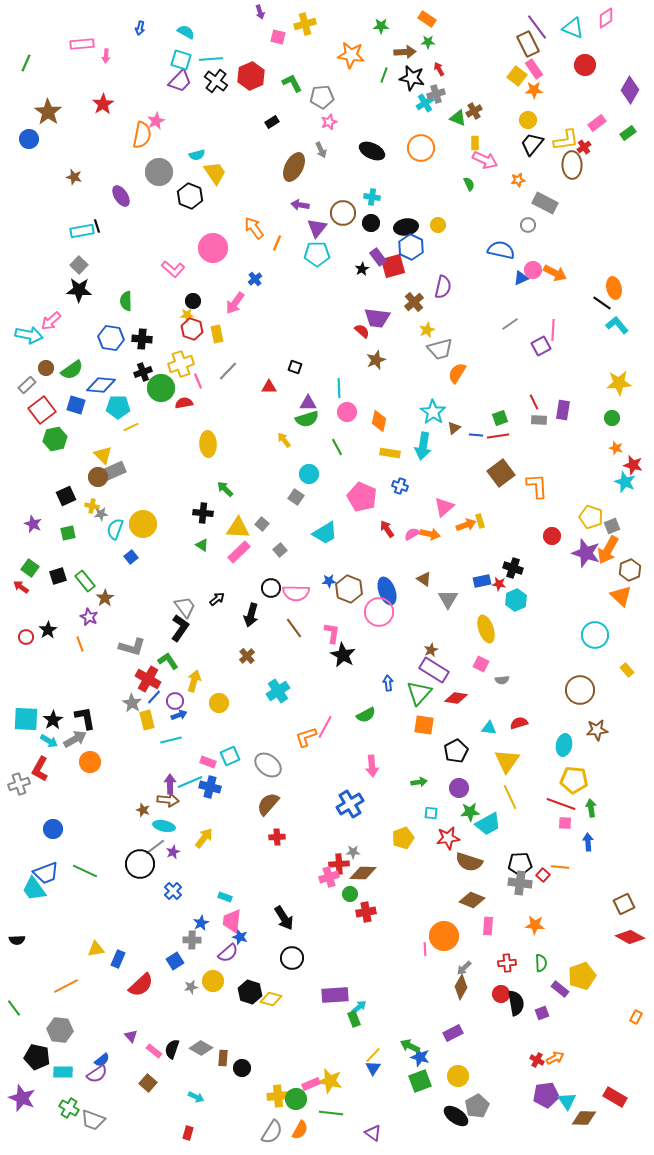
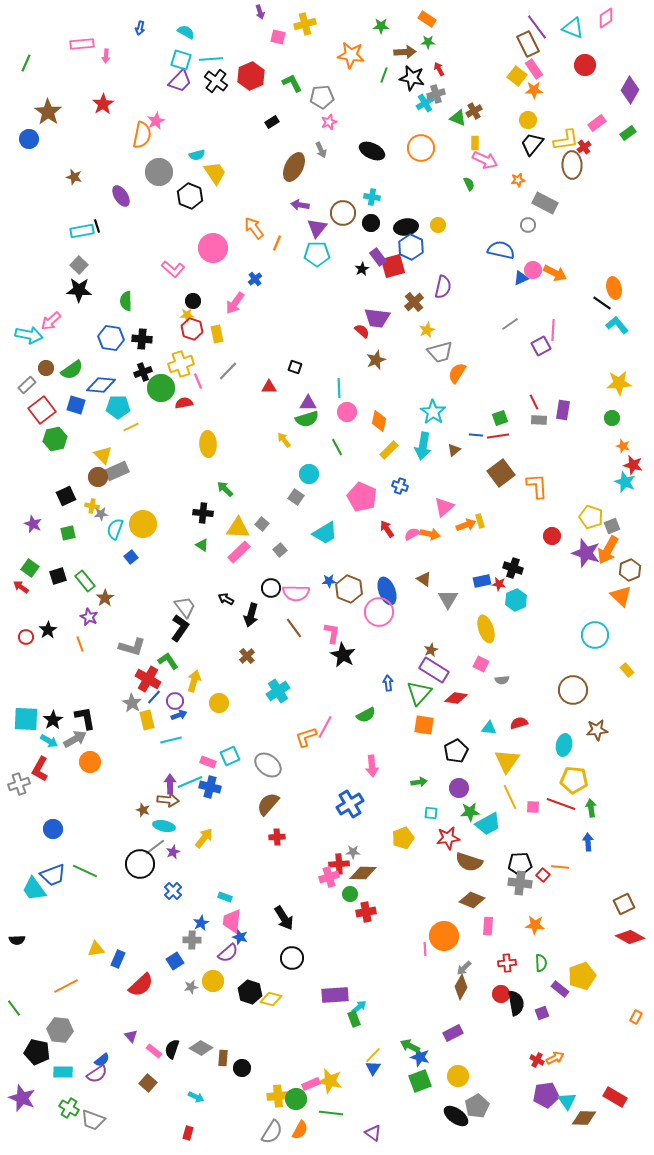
gray trapezoid at (440, 349): moved 3 px down
brown triangle at (454, 428): moved 22 px down
orange star at (616, 448): moved 7 px right, 2 px up
yellow rectangle at (390, 453): moved 1 px left, 3 px up; rotated 54 degrees counterclockwise
gray rectangle at (114, 471): moved 3 px right
black arrow at (217, 599): moved 9 px right; rotated 112 degrees counterclockwise
brown circle at (580, 690): moved 7 px left
pink square at (565, 823): moved 32 px left, 16 px up
blue trapezoid at (46, 873): moved 7 px right, 2 px down
black pentagon at (37, 1057): moved 5 px up
